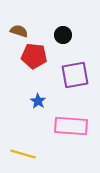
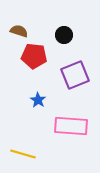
black circle: moved 1 px right
purple square: rotated 12 degrees counterclockwise
blue star: moved 1 px up
